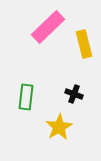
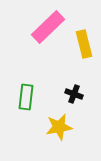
yellow star: rotated 20 degrees clockwise
